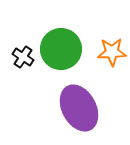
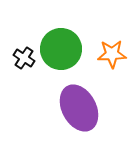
orange star: moved 2 px down
black cross: moved 1 px right, 1 px down
